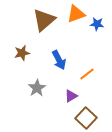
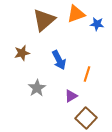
orange line: rotated 35 degrees counterclockwise
